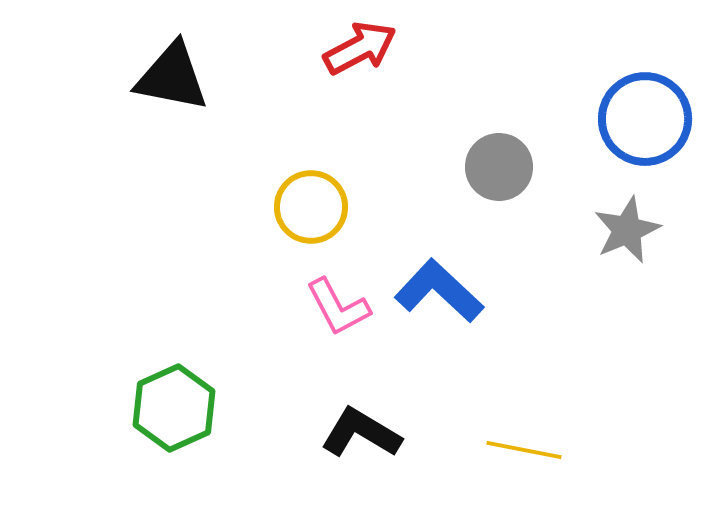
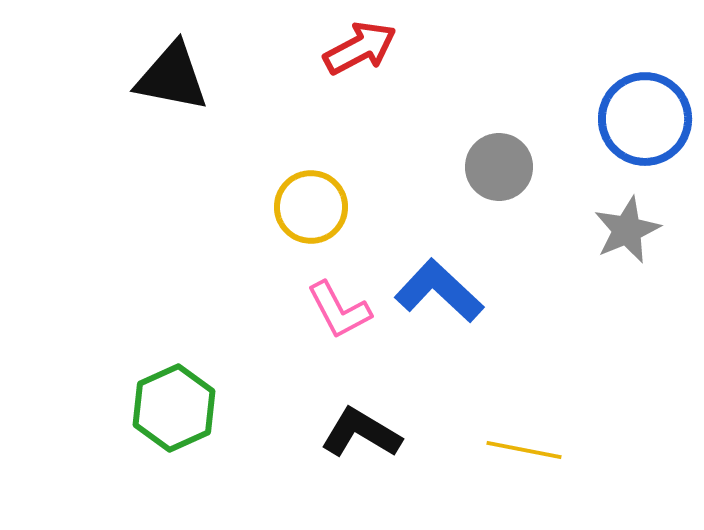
pink L-shape: moved 1 px right, 3 px down
